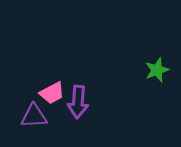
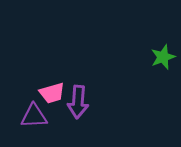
green star: moved 6 px right, 13 px up
pink trapezoid: rotated 12 degrees clockwise
